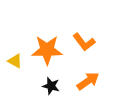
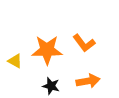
orange L-shape: moved 1 px down
orange arrow: rotated 25 degrees clockwise
